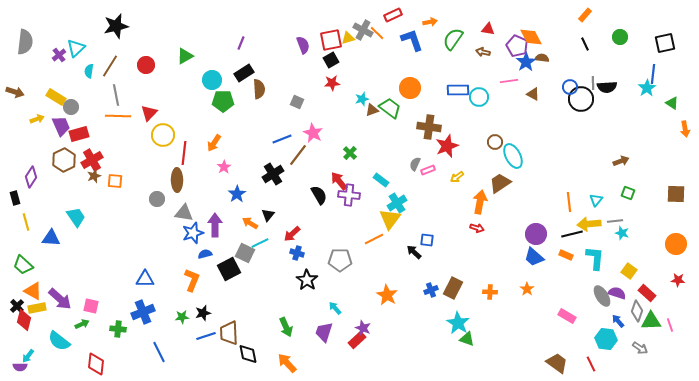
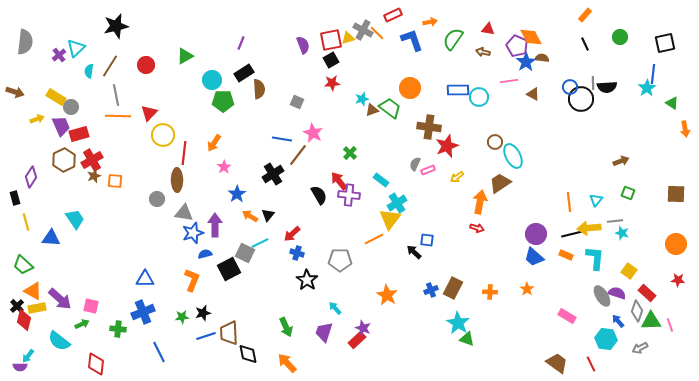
blue line at (282, 139): rotated 30 degrees clockwise
cyan trapezoid at (76, 217): moved 1 px left, 2 px down
orange arrow at (250, 223): moved 7 px up
yellow arrow at (589, 224): moved 4 px down
gray arrow at (640, 348): rotated 119 degrees clockwise
